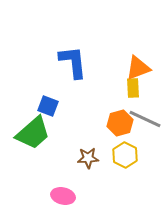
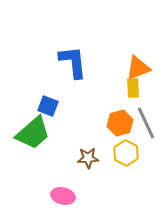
gray line: moved 1 px right, 4 px down; rotated 40 degrees clockwise
yellow hexagon: moved 1 px right, 2 px up
